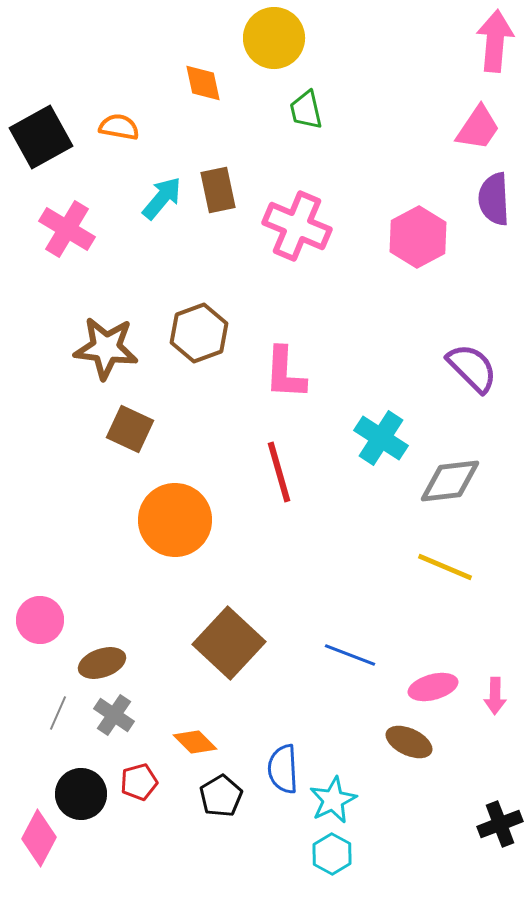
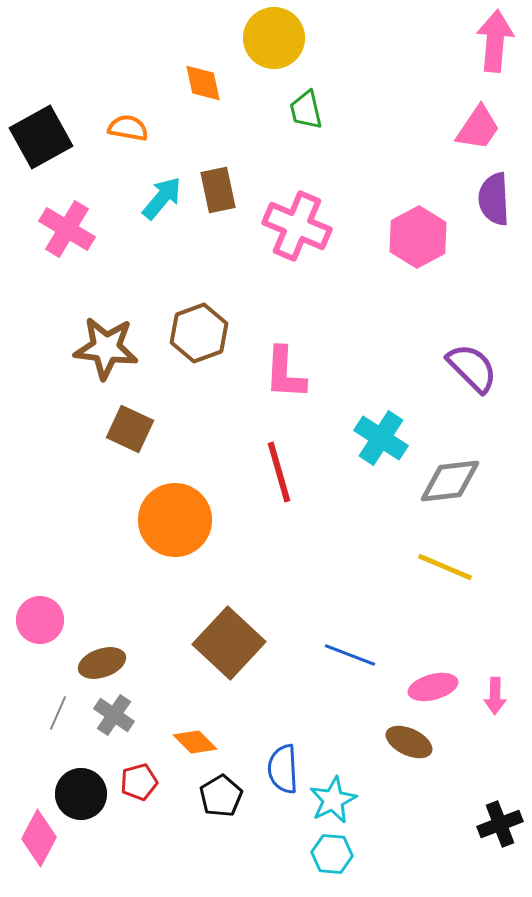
orange semicircle at (119, 127): moved 9 px right, 1 px down
cyan hexagon at (332, 854): rotated 24 degrees counterclockwise
